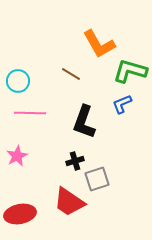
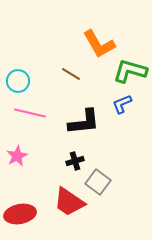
pink line: rotated 12 degrees clockwise
black L-shape: rotated 116 degrees counterclockwise
gray square: moved 1 px right, 3 px down; rotated 35 degrees counterclockwise
